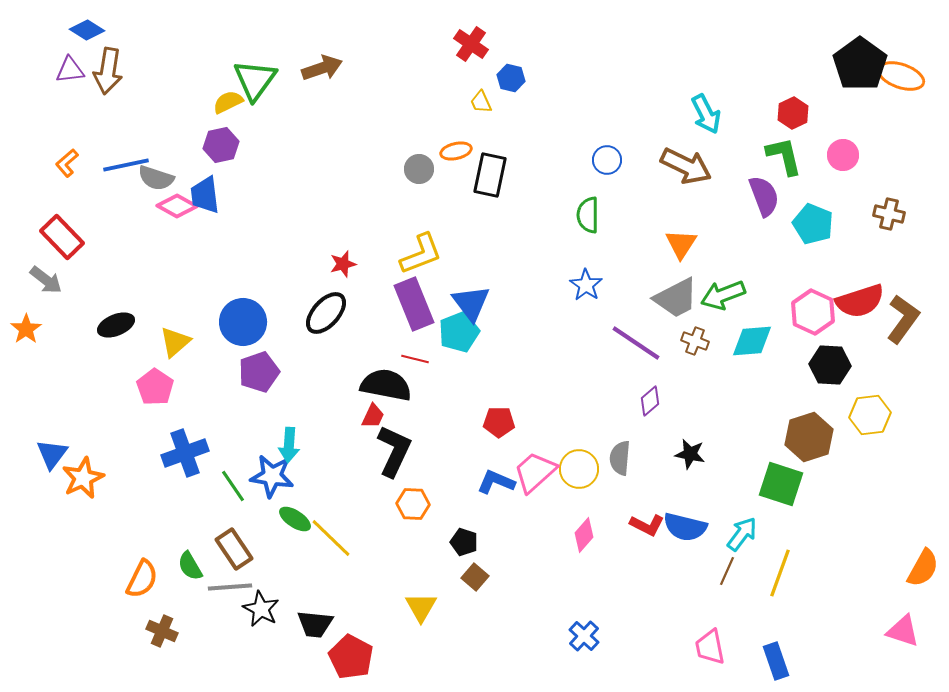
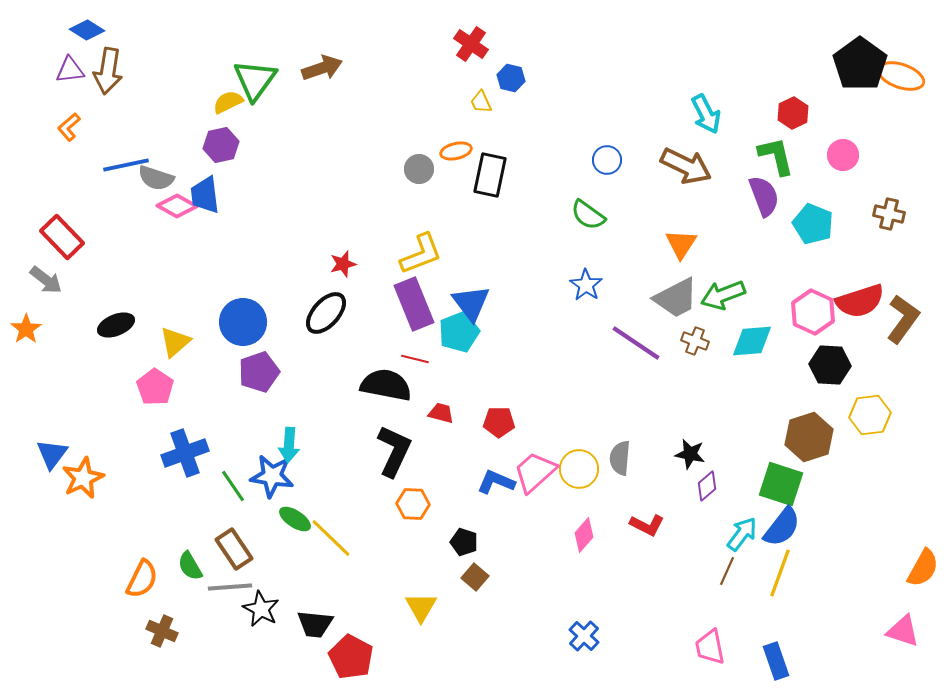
green L-shape at (784, 156): moved 8 px left
orange L-shape at (67, 163): moved 2 px right, 36 px up
green semicircle at (588, 215): rotated 54 degrees counterclockwise
purple diamond at (650, 401): moved 57 px right, 85 px down
red trapezoid at (373, 416): moved 68 px right, 3 px up; rotated 100 degrees counterclockwise
blue semicircle at (685, 527): moved 97 px right; rotated 66 degrees counterclockwise
